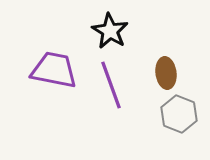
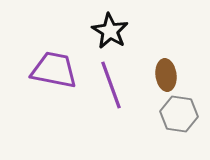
brown ellipse: moved 2 px down
gray hexagon: rotated 12 degrees counterclockwise
